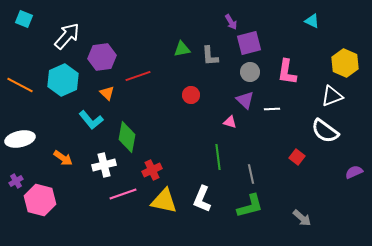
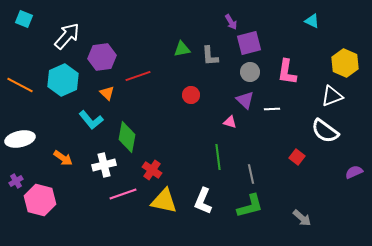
red cross: rotated 30 degrees counterclockwise
white L-shape: moved 1 px right, 2 px down
